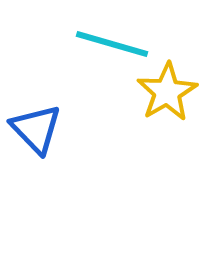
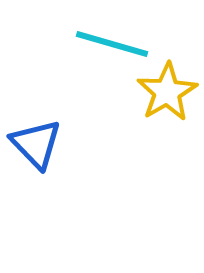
blue triangle: moved 15 px down
